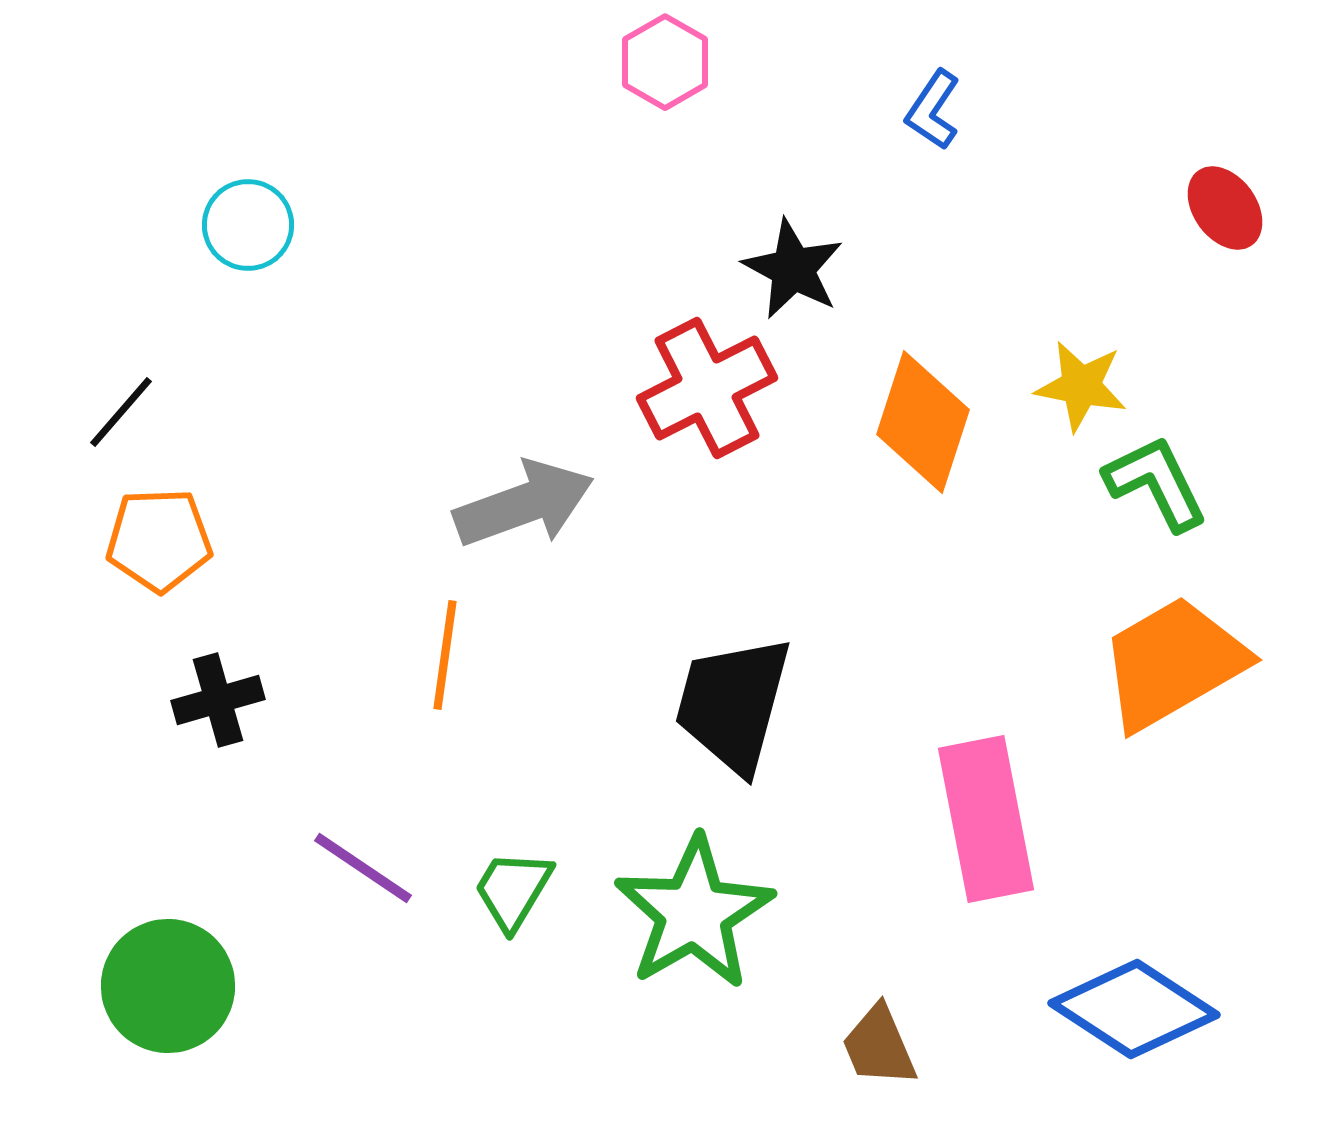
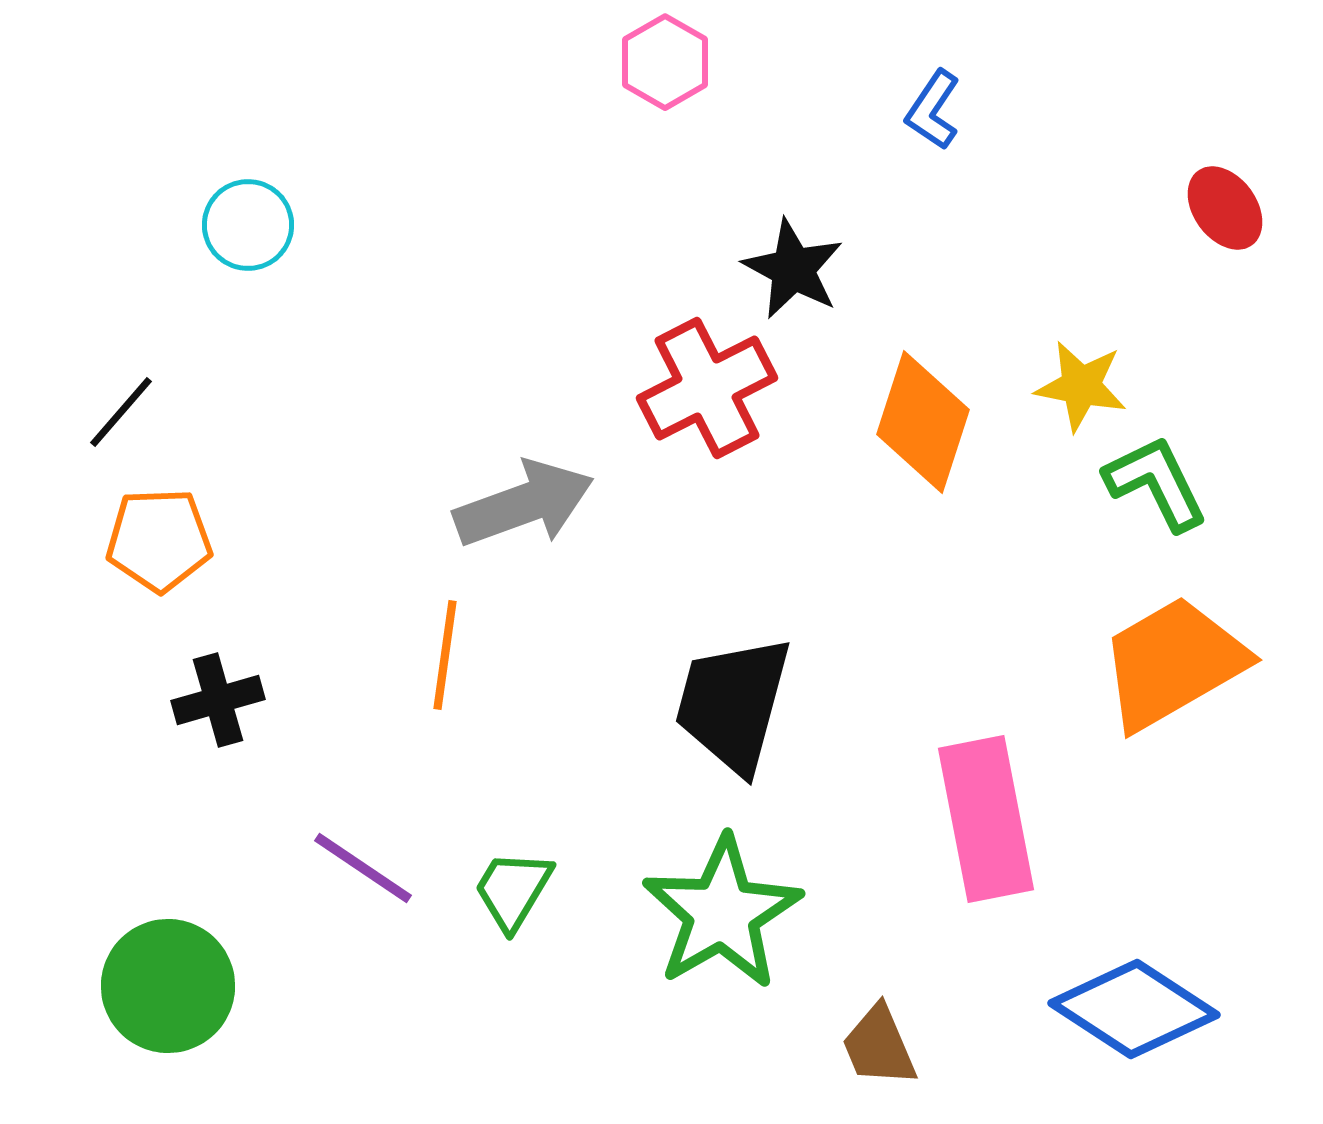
green star: moved 28 px right
